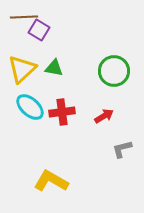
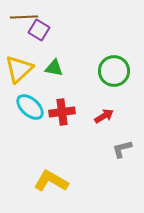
yellow triangle: moved 3 px left
